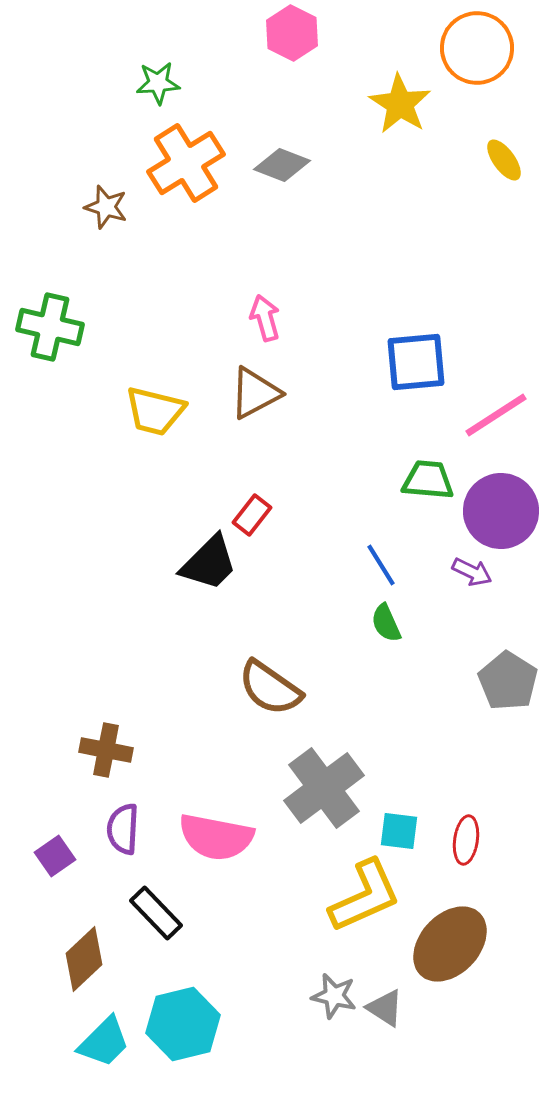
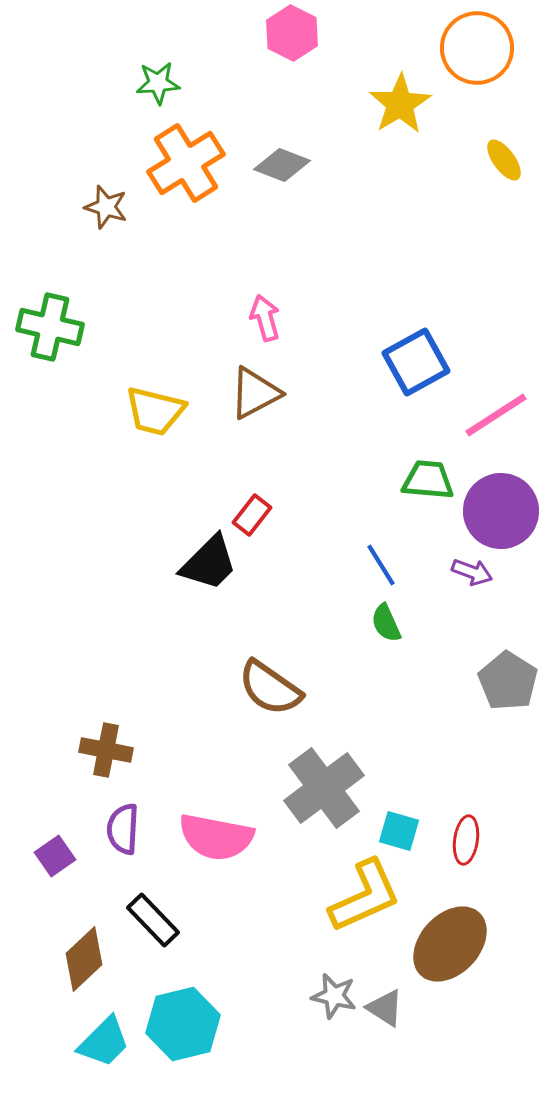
yellow star: rotated 8 degrees clockwise
blue square: rotated 24 degrees counterclockwise
purple arrow: rotated 6 degrees counterclockwise
cyan square: rotated 9 degrees clockwise
black rectangle: moved 3 px left, 7 px down
